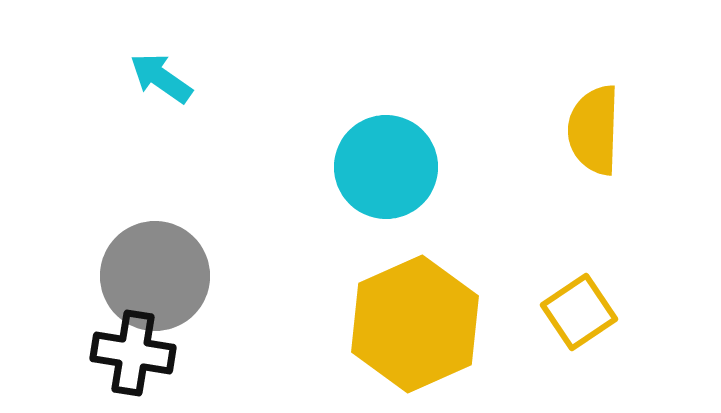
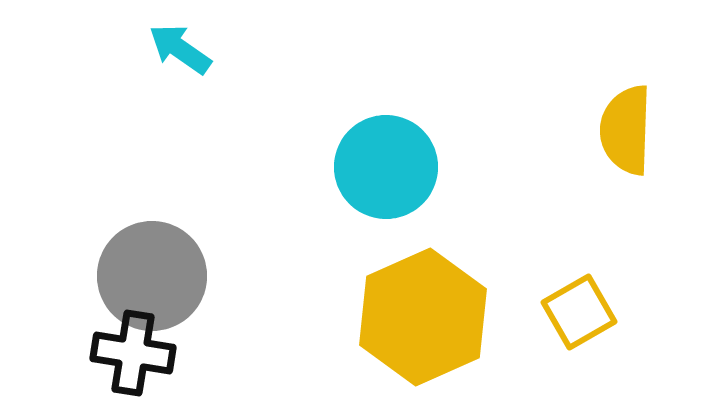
cyan arrow: moved 19 px right, 29 px up
yellow semicircle: moved 32 px right
gray circle: moved 3 px left
yellow square: rotated 4 degrees clockwise
yellow hexagon: moved 8 px right, 7 px up
